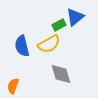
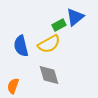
blue semicircle: moved 1 px left
gray diamond: moved 12 px left, 1 px down
